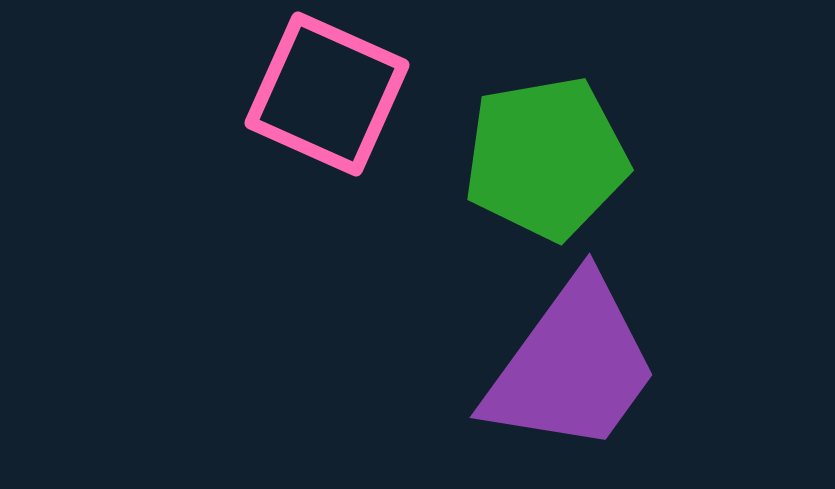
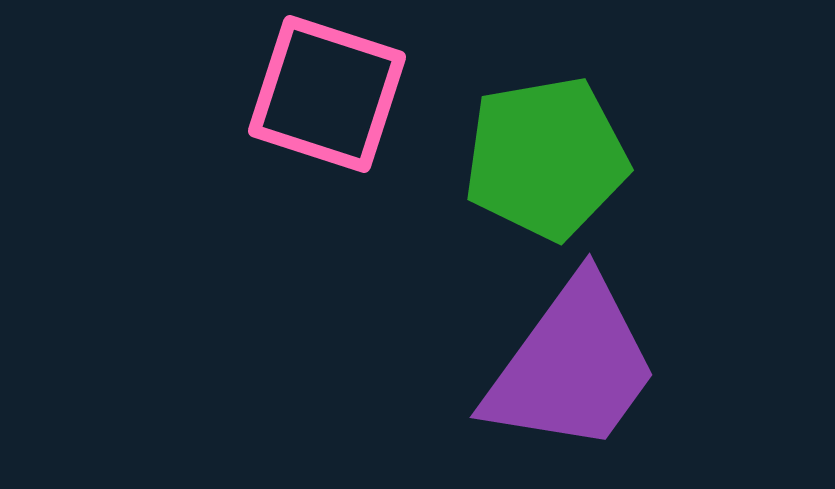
pink square: rotated 6 degrees counterclockwise
